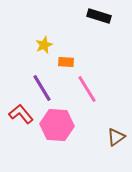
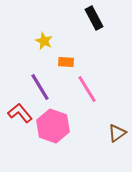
black rectangle: moved 5 px left, 2 px down; rotated 45 degrees clockwise
yellow star: moved 4 px up; rotated 24 degrees counterclockwise
purple line: moved 2 px left, 1 px up
red L-shape: moved 1 px left, 1 px up
pink hexagon: moved 4 px left, 1 px down; rotated 16 degrees clockwise
brown triangle: moved 1 px right, 4 px up
